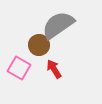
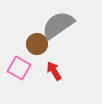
brown circle: moved 2 px left, 1 px up
red arrow: moved 2 px down
